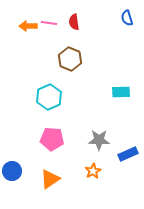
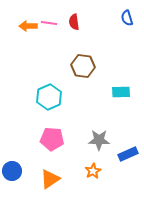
brown hexagon: moved 13 px right, 7 px down; rotated 15 degrees counterclockwise
